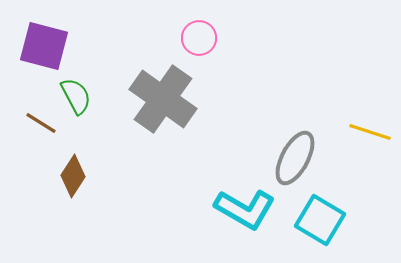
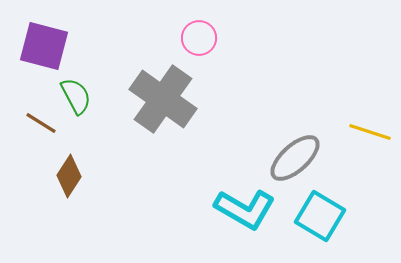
gray ellipse: rotated 20 degrees clockwise
brown diamond: moved 4 px left
cyan square: moved 4 px up
